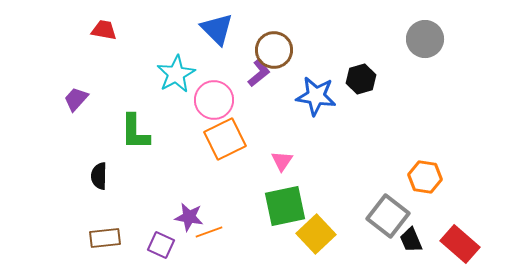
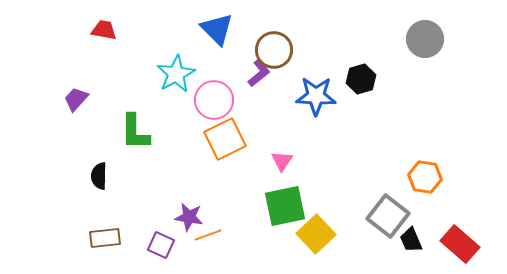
blue star: rotated 6 degrees counterclockwise
orange line: moved 1 px left, 3 px down
